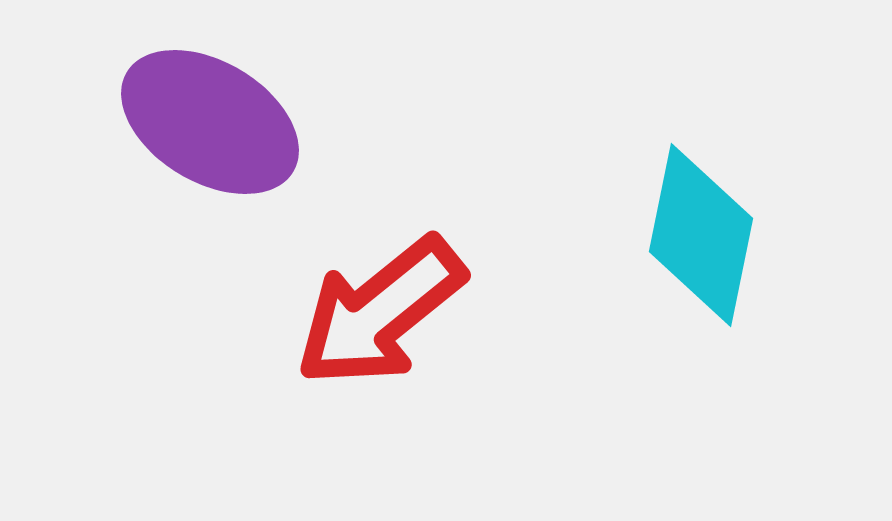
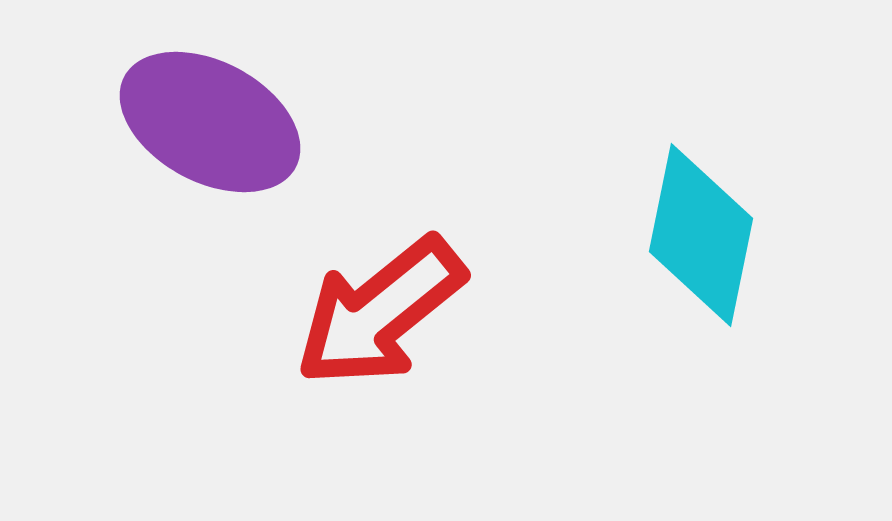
purple ellipse: rotated 3 degrees counterclockwise
